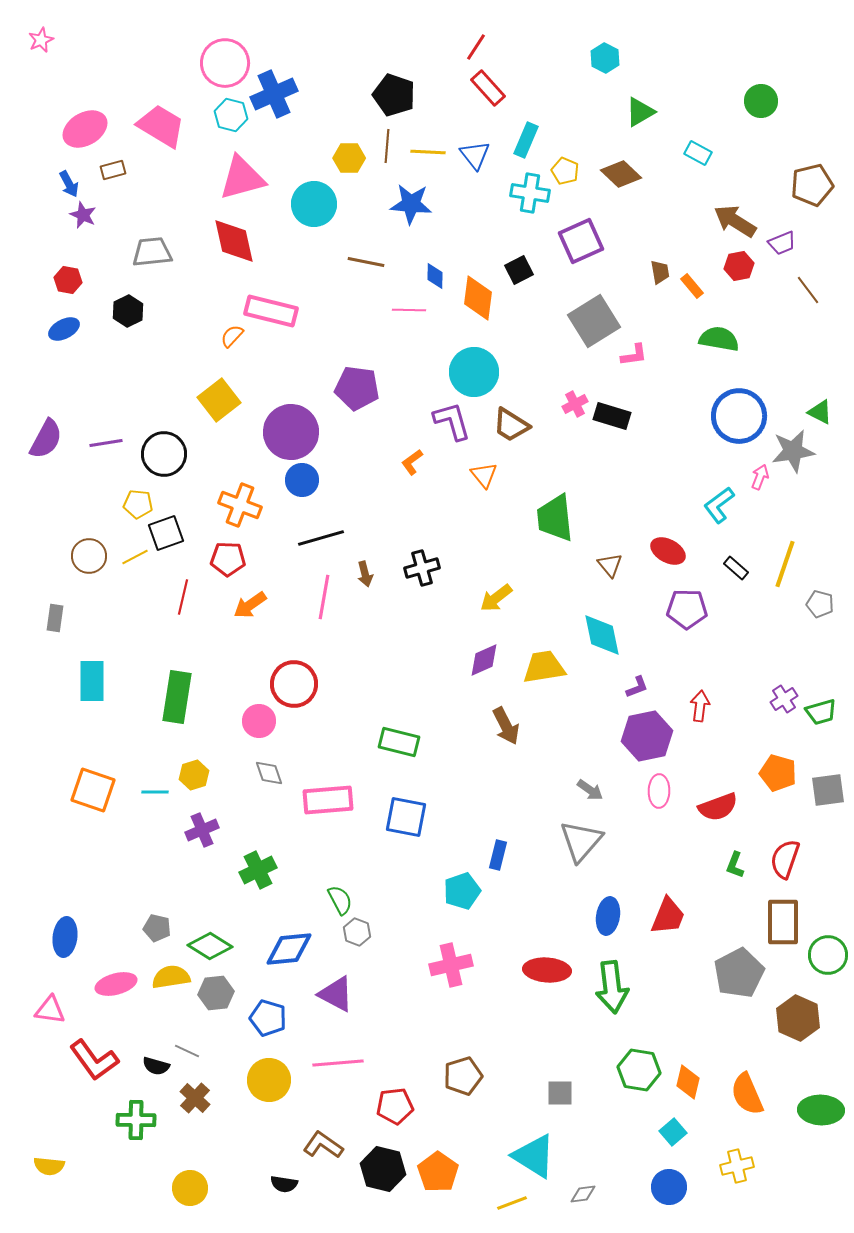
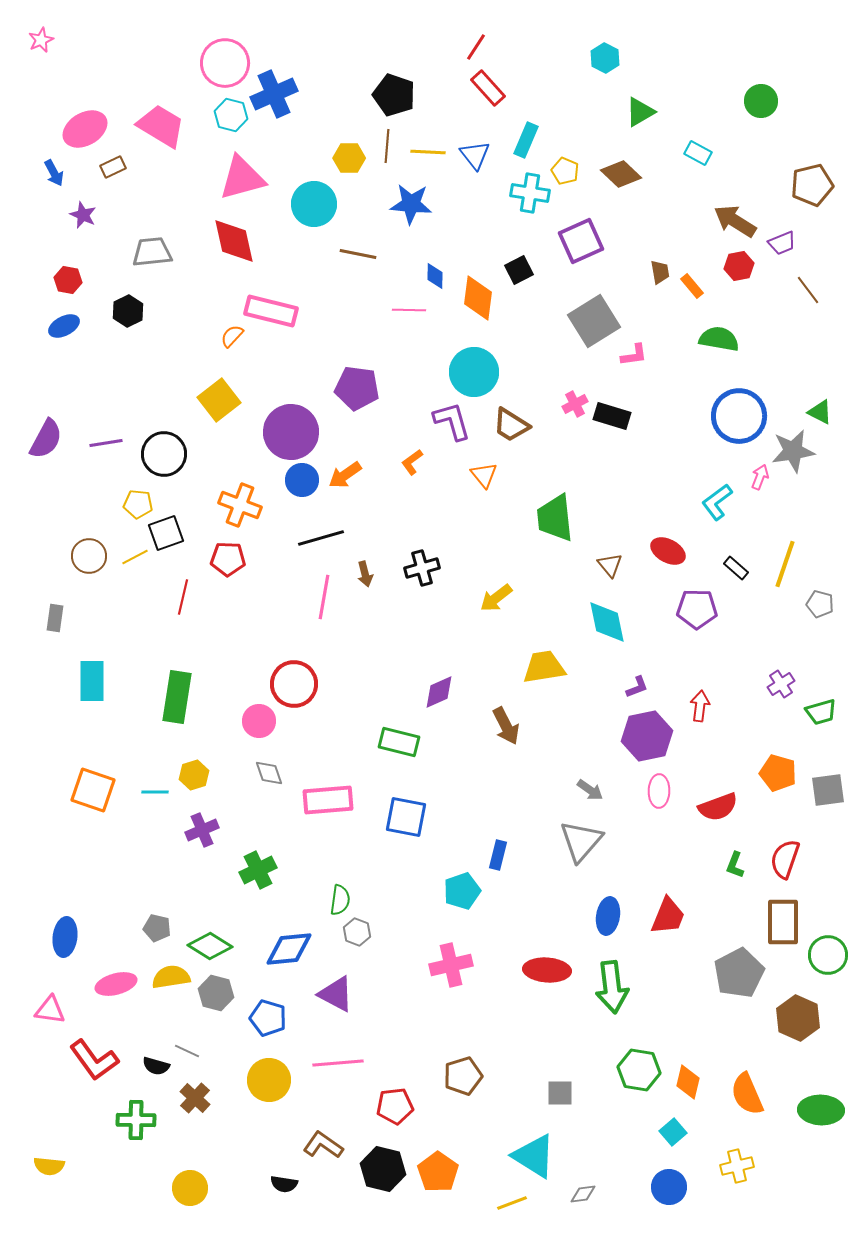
brown rectangle at (113, 170): moved 3 px up; rotated 10 degrees counterclockwise
blue arrow at (69, 184): moved 15 px left, 11 px up
brown line at (366, 262): moved 8 px left, 8 px up
blue ellipse at (64, 329): moved 3 px up
cyan L-shape at (719, 505): moved 2 px left, 3 px up
orange arrow at (250, 605): moved 95 px right, 130 px up
purple pentagon at (687, 609): moved 10 px right
cyan diamond at (602, 635): moved 5 px right, 13 px up
purple diamond at (484, 660): moved 45 px left, 32 px down
purple cross at (784, 699): moved 3 px left, 15 px up
green semicircle at (340, 900): rotated 36 degrees clockwise
gray hexagon at (216, 993): rotated 20 degrees clockwise
